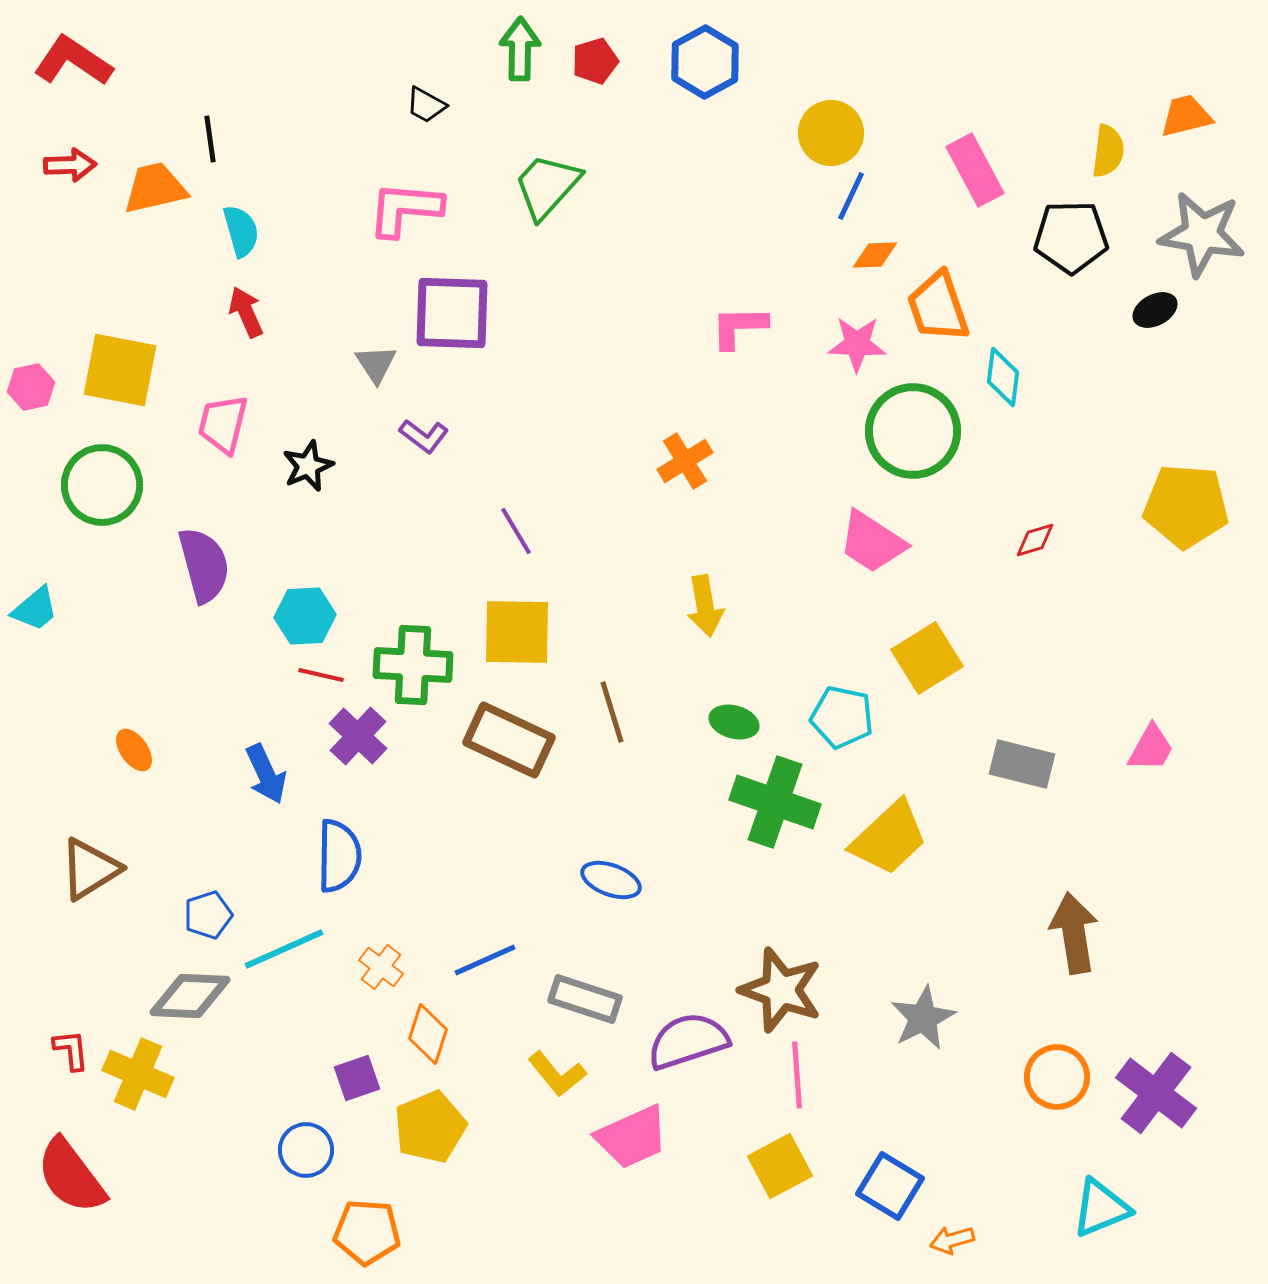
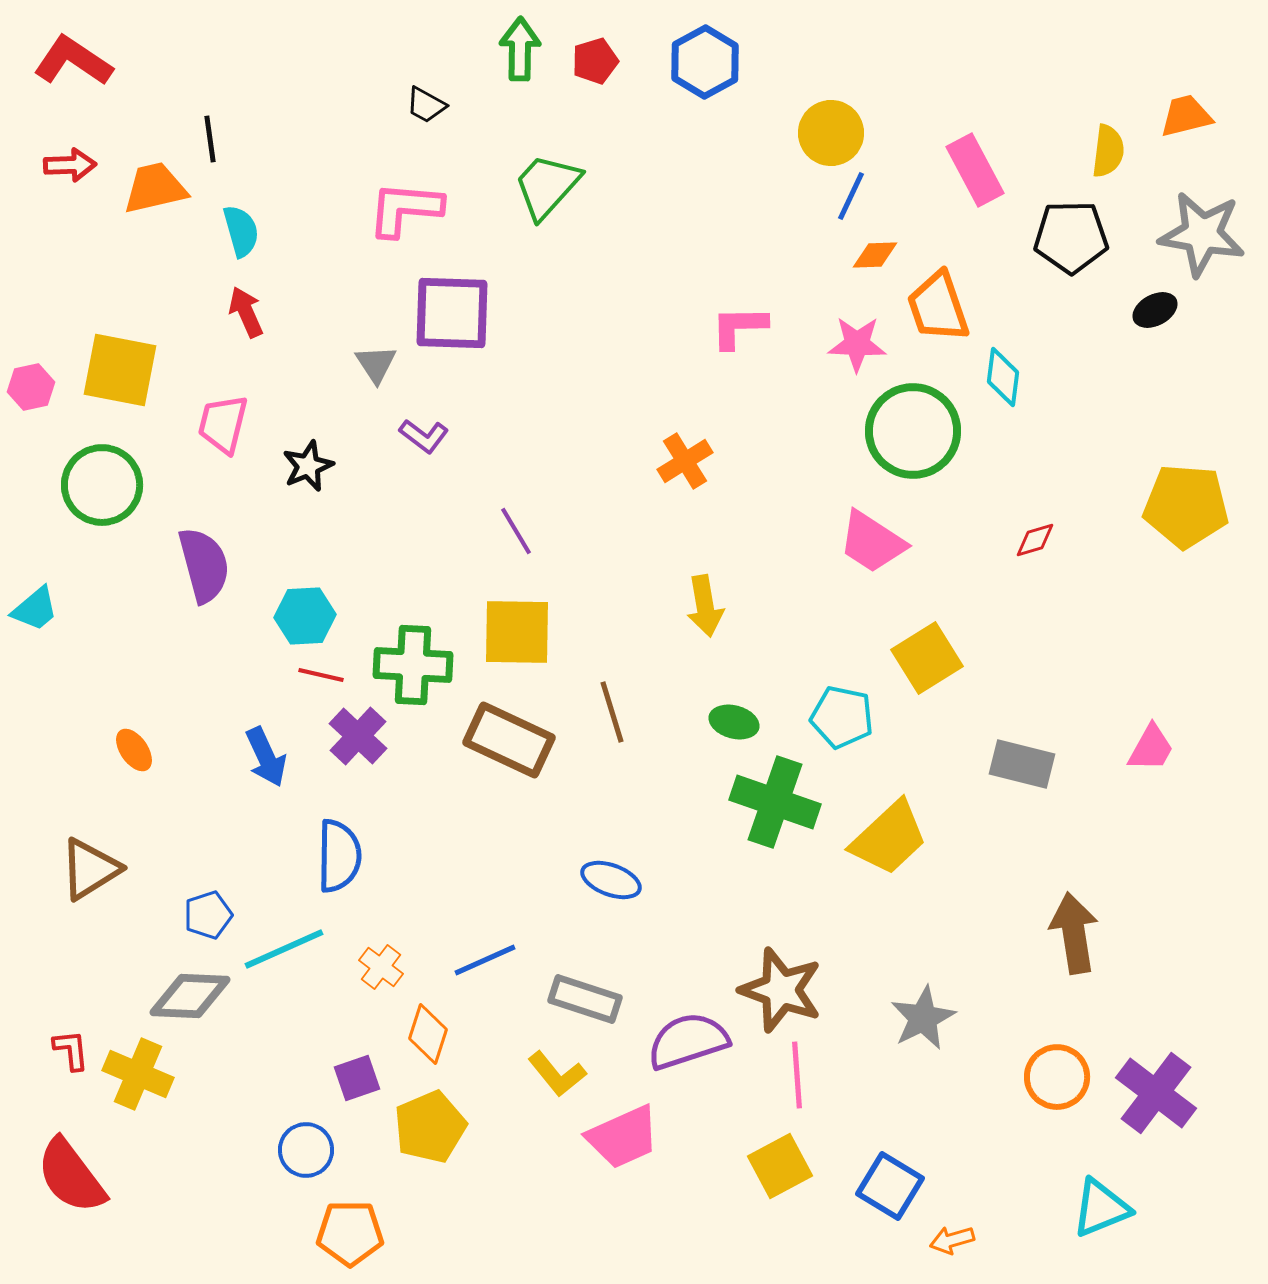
blue arrow at (266, 774): moved 17 px up
pink trapezoid at (632, 1137): moved 9 px left
orange pentagon at (367, 1232): moved 17 px left, 1 px down; rotated 4 degrees counterclockwise
